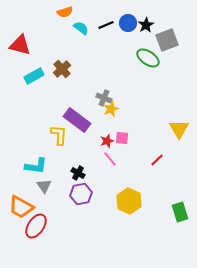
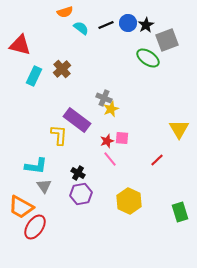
cyan rectangle: rotated 36 degrees counterclockwise
red ellipse: moved 1 px left, 1 px down
